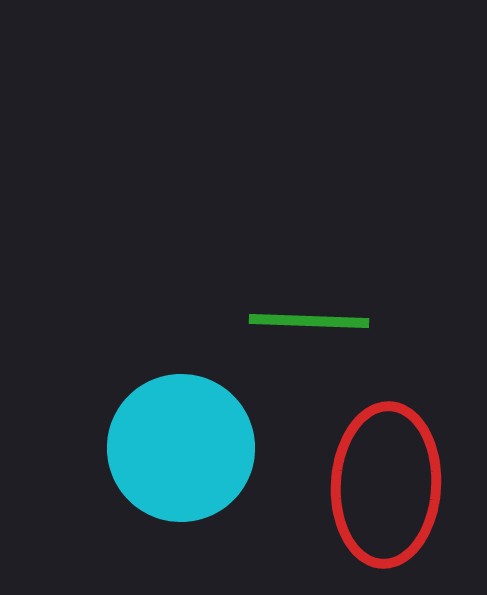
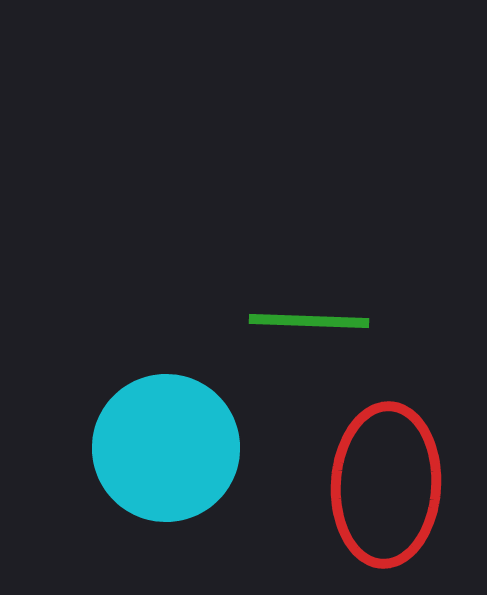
cyan circle: moved 15 px left
